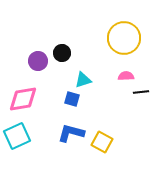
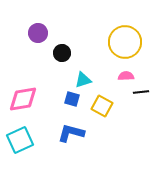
yellow circle: moved 1 px right, 4 px down
purple circle: moved 28 px up
cyan square: moved 3 px right, 4 px down
yellow square: moved 36 px up
